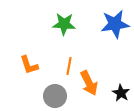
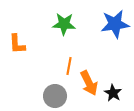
orange L-shape: moved 12 px left, 21 px up; rotated 15 degrees clockwise
black star: moved 8 px left
